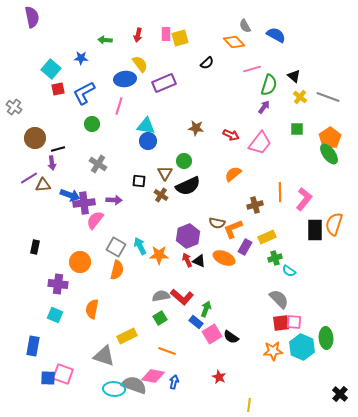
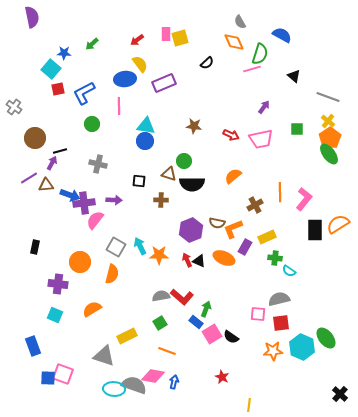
gray semicircle at (245, 26): moved 5 px left, 4 px up
red arrow at (138, 35): moved 1 px left, 5 px down; rotated 40 degrees clockwise
blue semicircle at (276, 35): moved 6 px right
green arrow at (105, 40): moved 13 px left, 4 px down; rotated 48 degrees counterclockwise
orange diamond at (234, 42): rotated 20 degrees clockwise
blue star at (81, 58): moved 17 px left, 5 px up
green semicircle at (269, 85): moved 9 px left, 31 px up
yellow cross at (300, 97): moved 28 px right, 24 px down
pink line at (119, 106): rotated 18 degrees counterclockwise
brown star at (196, 128): moved 2 px left, 2 px up
blue circle at (148, 141): moved 3 px left
pink trapezoid at (260, 143): moved 1 px right, 4 px up; rotated 40 degrees clockwise
black line at (58, 149): moved 2 px right, 2 px down
purple arrow at (52, 163): rotated 144 degrees counterclockwise
gray cross at (98, 164): rotated 18 degrees counterclockwise
brown triangle at (165, 173): moved 4 px right, 1 px down; rotated 42 degrees counterclockwise
orange semicircle at (233, 174): moved 2 px down
brown triangle at (43, 185): moved 3 px right
black semicircle at (188, 186): moved 4 px right, 2 px up; rotated 25 degrees clockwise
brown cross at (161, 195): moved 5 px down; rotated 32 degrees counterclockwise
brown cross at (255, 205): rotated 14 degrees counterclockwise
orange semicircle at (334, 224): moved 4 px right; rotated 40 degrees clockwise
purple hexagon at (188, 236): moved 3 px right, 6 px up
green cross at (275, 258): rotated 24 degrees clockwise
orange semicircle at (117, 270): moved 5 px left, 4 px down
gray semicircle at (279, 299): rotated 60 degrees counterclockwise
orange semicircle at (92, 309): rotated 48 degrees clockwise
green square at (160, 318): moved 5 px down
pink square at (294, 322): moved 36 px left, 8 px up
green ellipse at (326, 338): rotated 35 degrees counterclockwise
blue rectangle at (33, 346): rotated 30 degrees counterclockwise
red star at (219, 377): moved 3 px right
